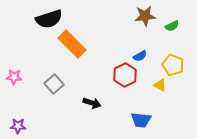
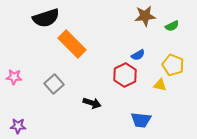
black semicircle: moved 3 px left, 1 px up
blue semicircle: moved 2 px left, 1 px up
yellow triangle: rotated 16 degrees counterclockwise
